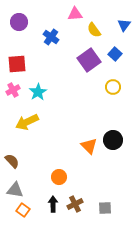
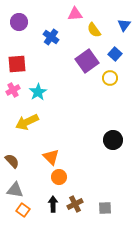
purple square: moved 2 px left, 1 px down
yellow circle: moved 3 px left, 9 px up
orange triangle: moved 38 px left, 11 px down
